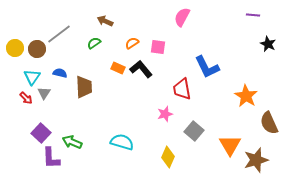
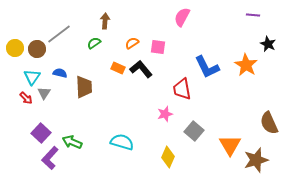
brown arrow: rotated 70 degrees clockwise
orange star: moved 31 px up
purple L-shape: moved 1 px left; rotated 45 degrees clockwise
